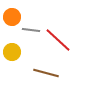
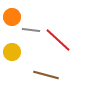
brown line: moved 2 px down
